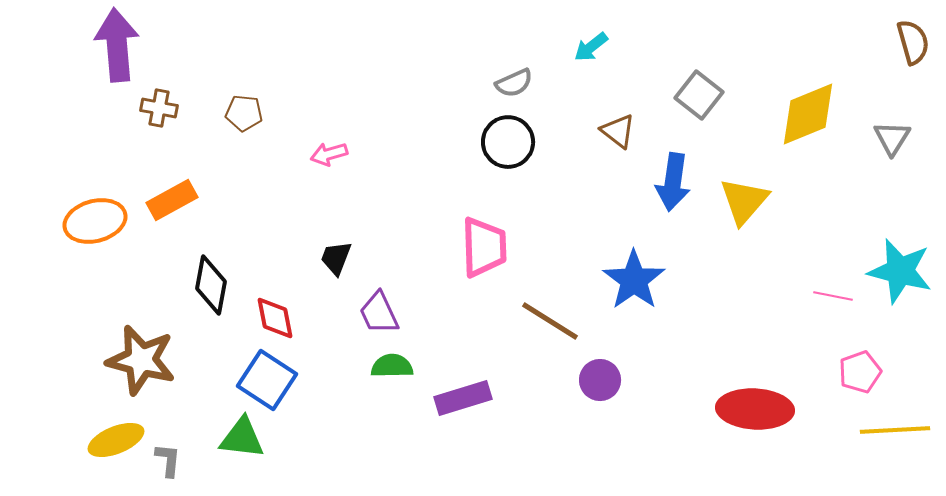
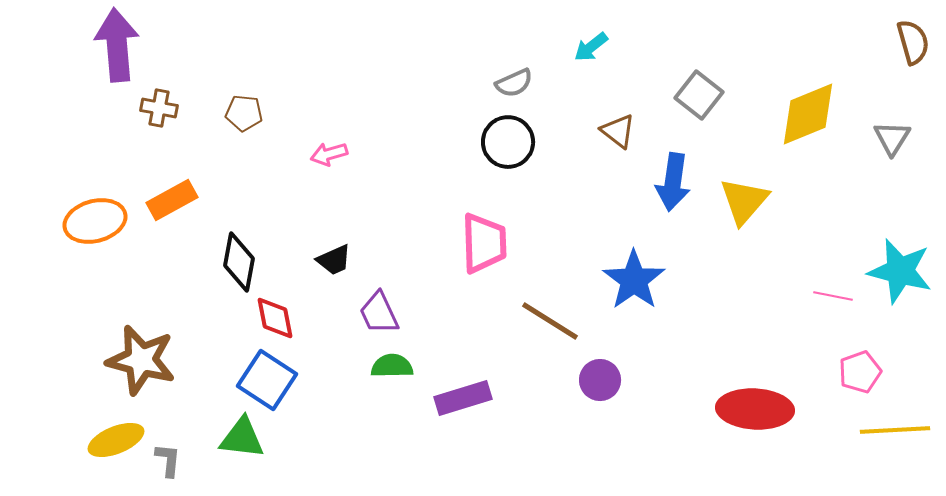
pink trapezoid: moved 4 px up
black trapezoid: moved 2 px left, 2 px down; rotated 135 degrees counterclockwise
black diamond: moved 28 px right, 23 px up
